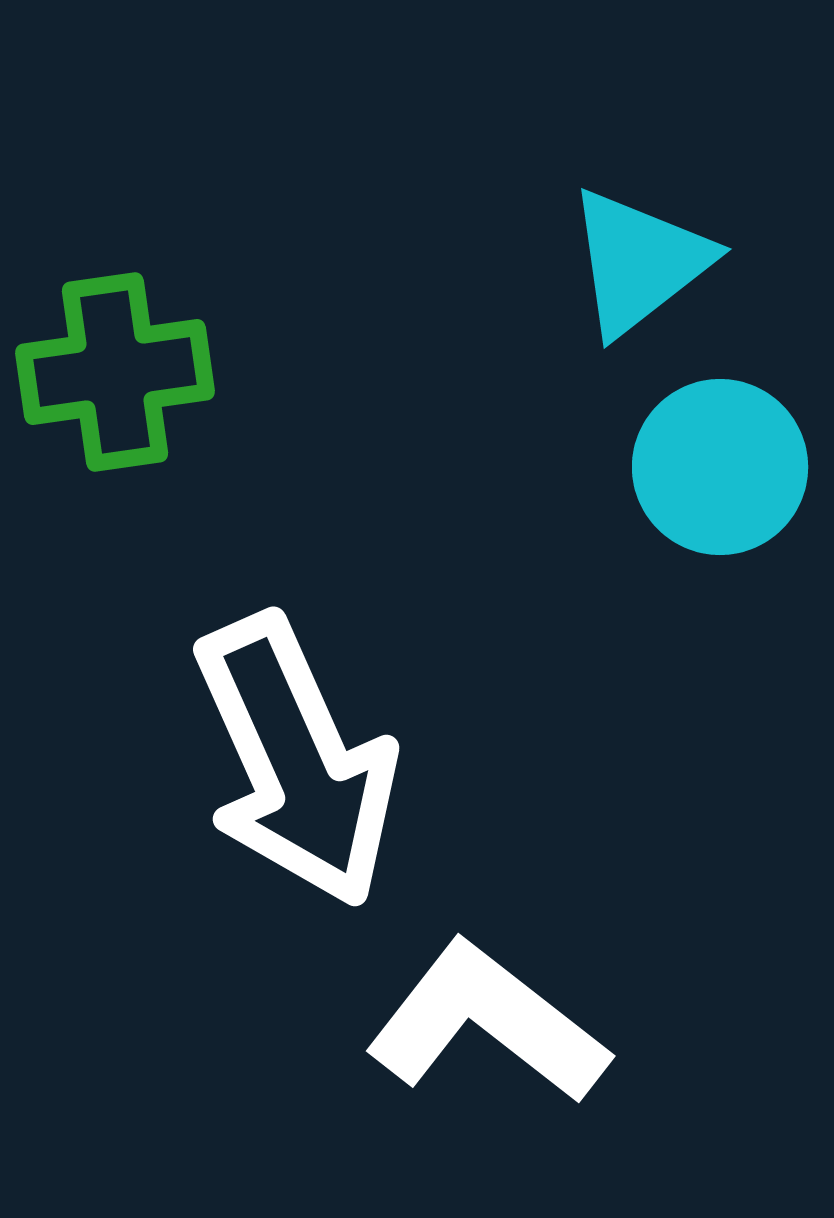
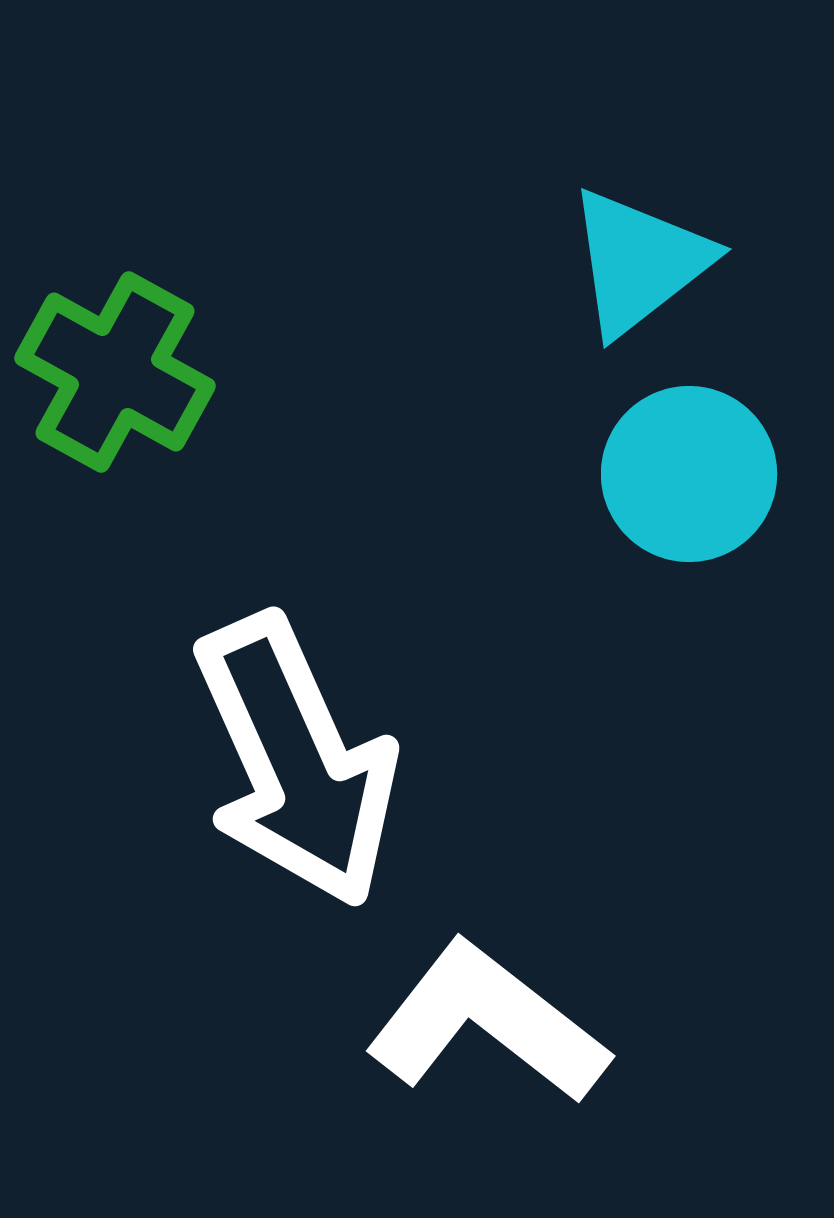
green cross: rotated 37 degrees clockwise
cyan circle: moved 31 px left, 7 px down
